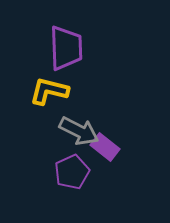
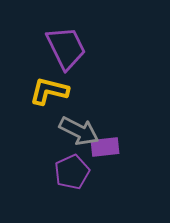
purple trapezoid: rotated 24 degrees counterclockwise
purple rectangle: rotated 44 degrees counterclockwise
